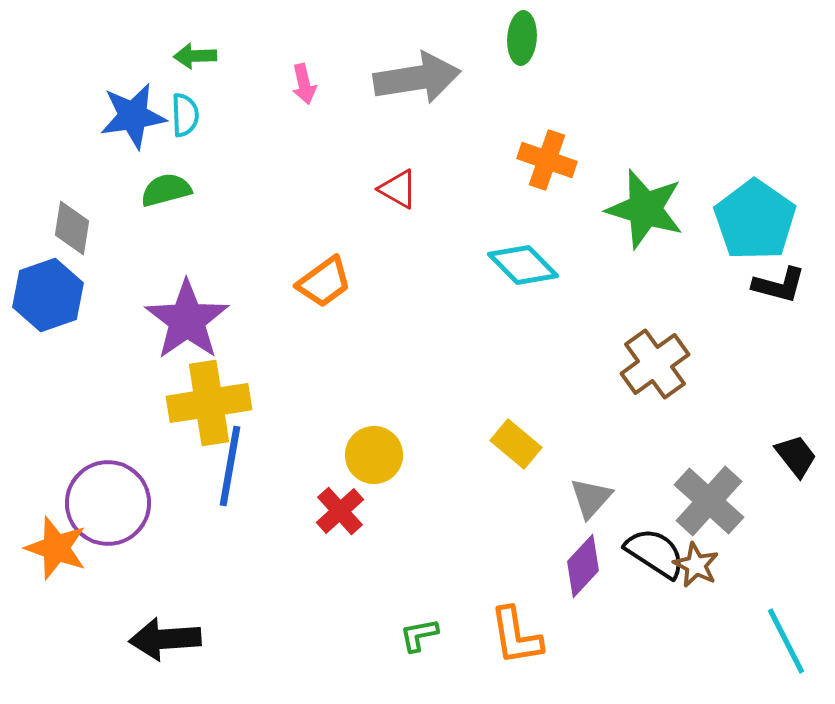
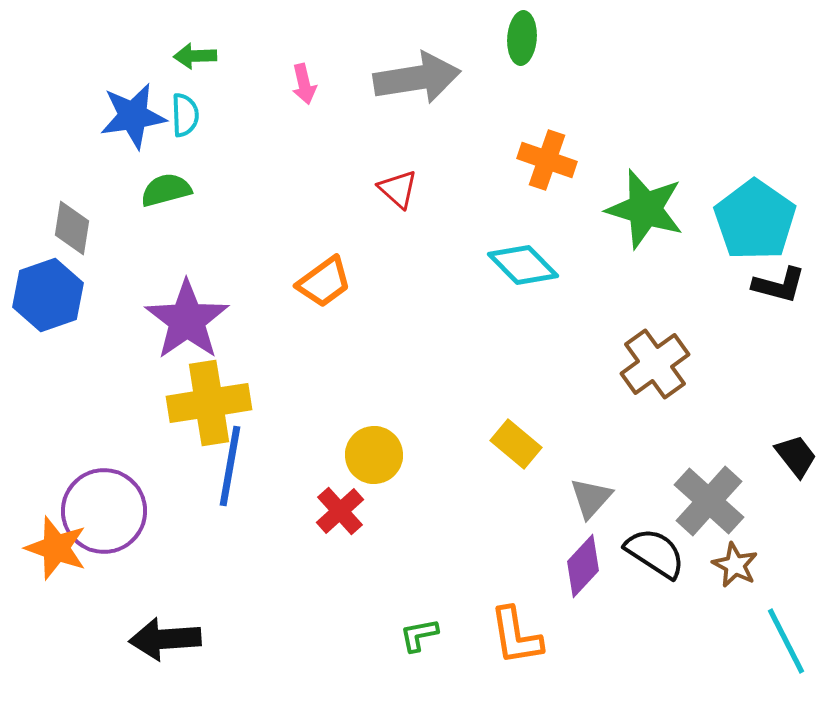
red triangle: rotated 12 degrees clockwise
purple circle: moved 4 px left, 8 px down
brown star: moved 39 px right
